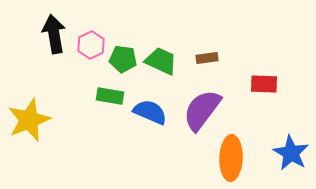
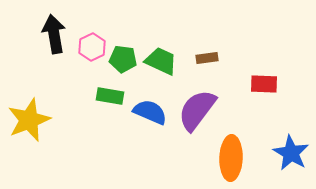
pink hexagon: moved 1 px right, 2 px down
purple semicircle: moved 5 px left
